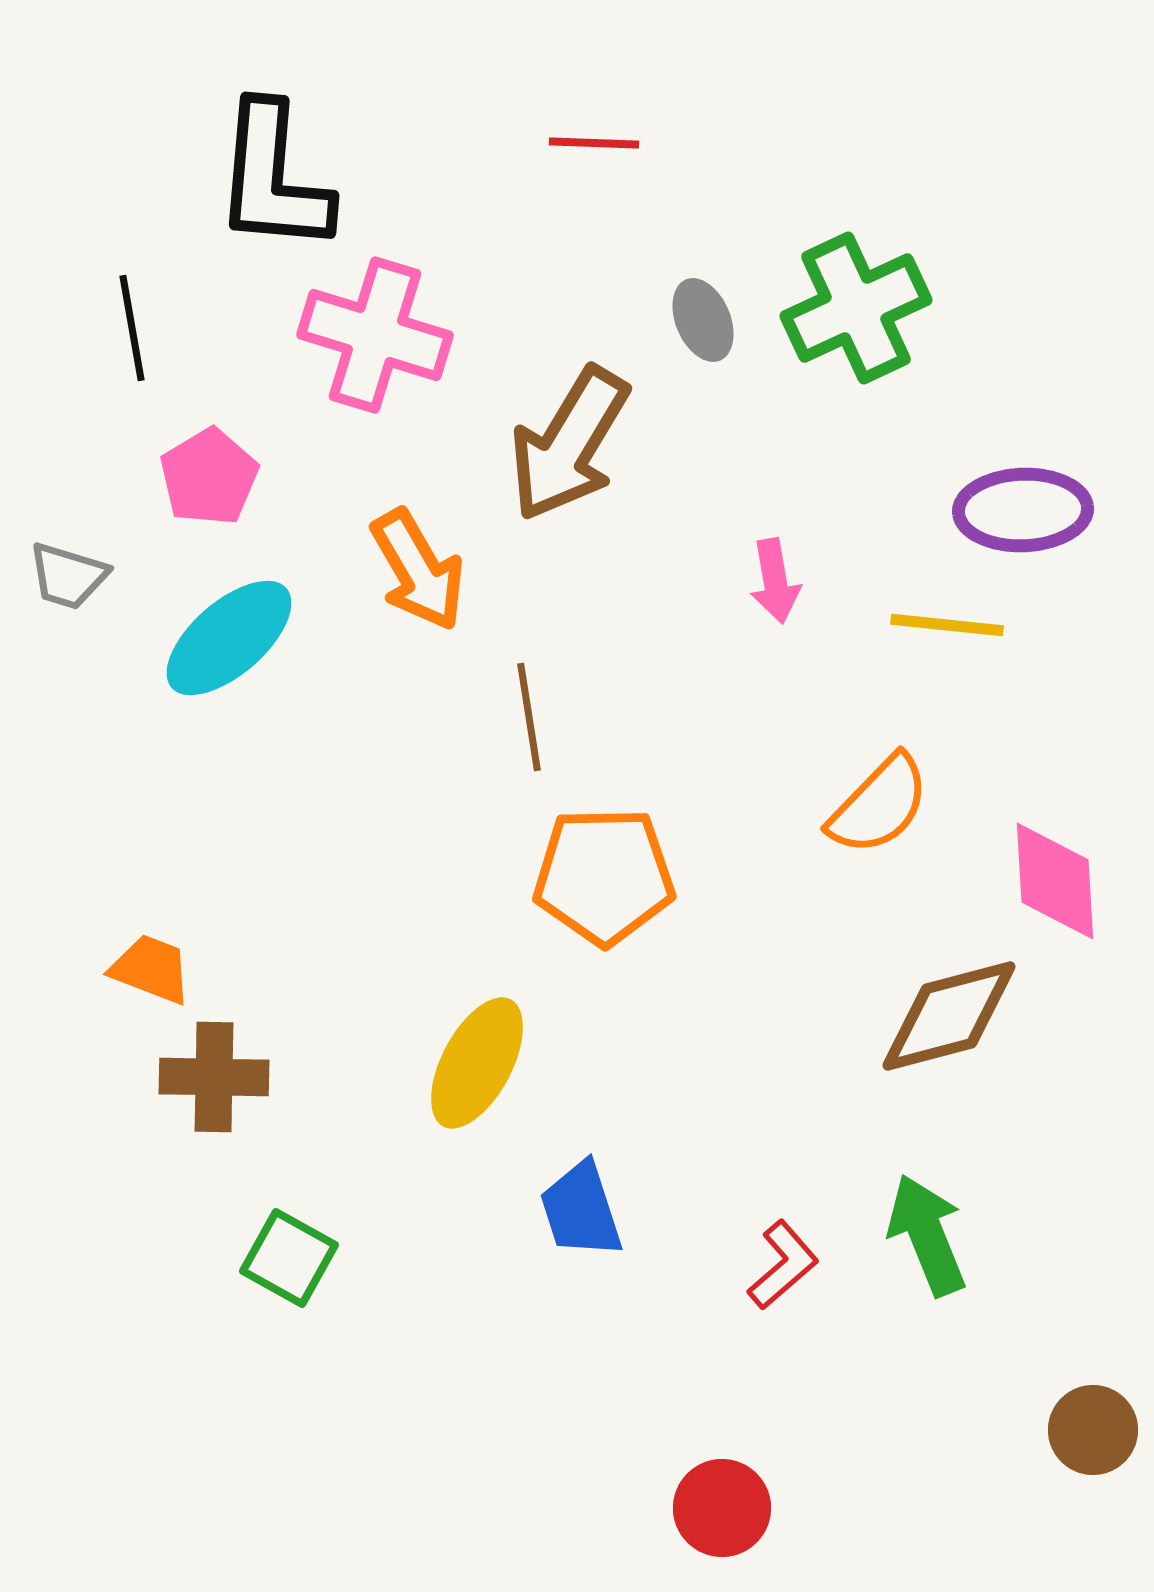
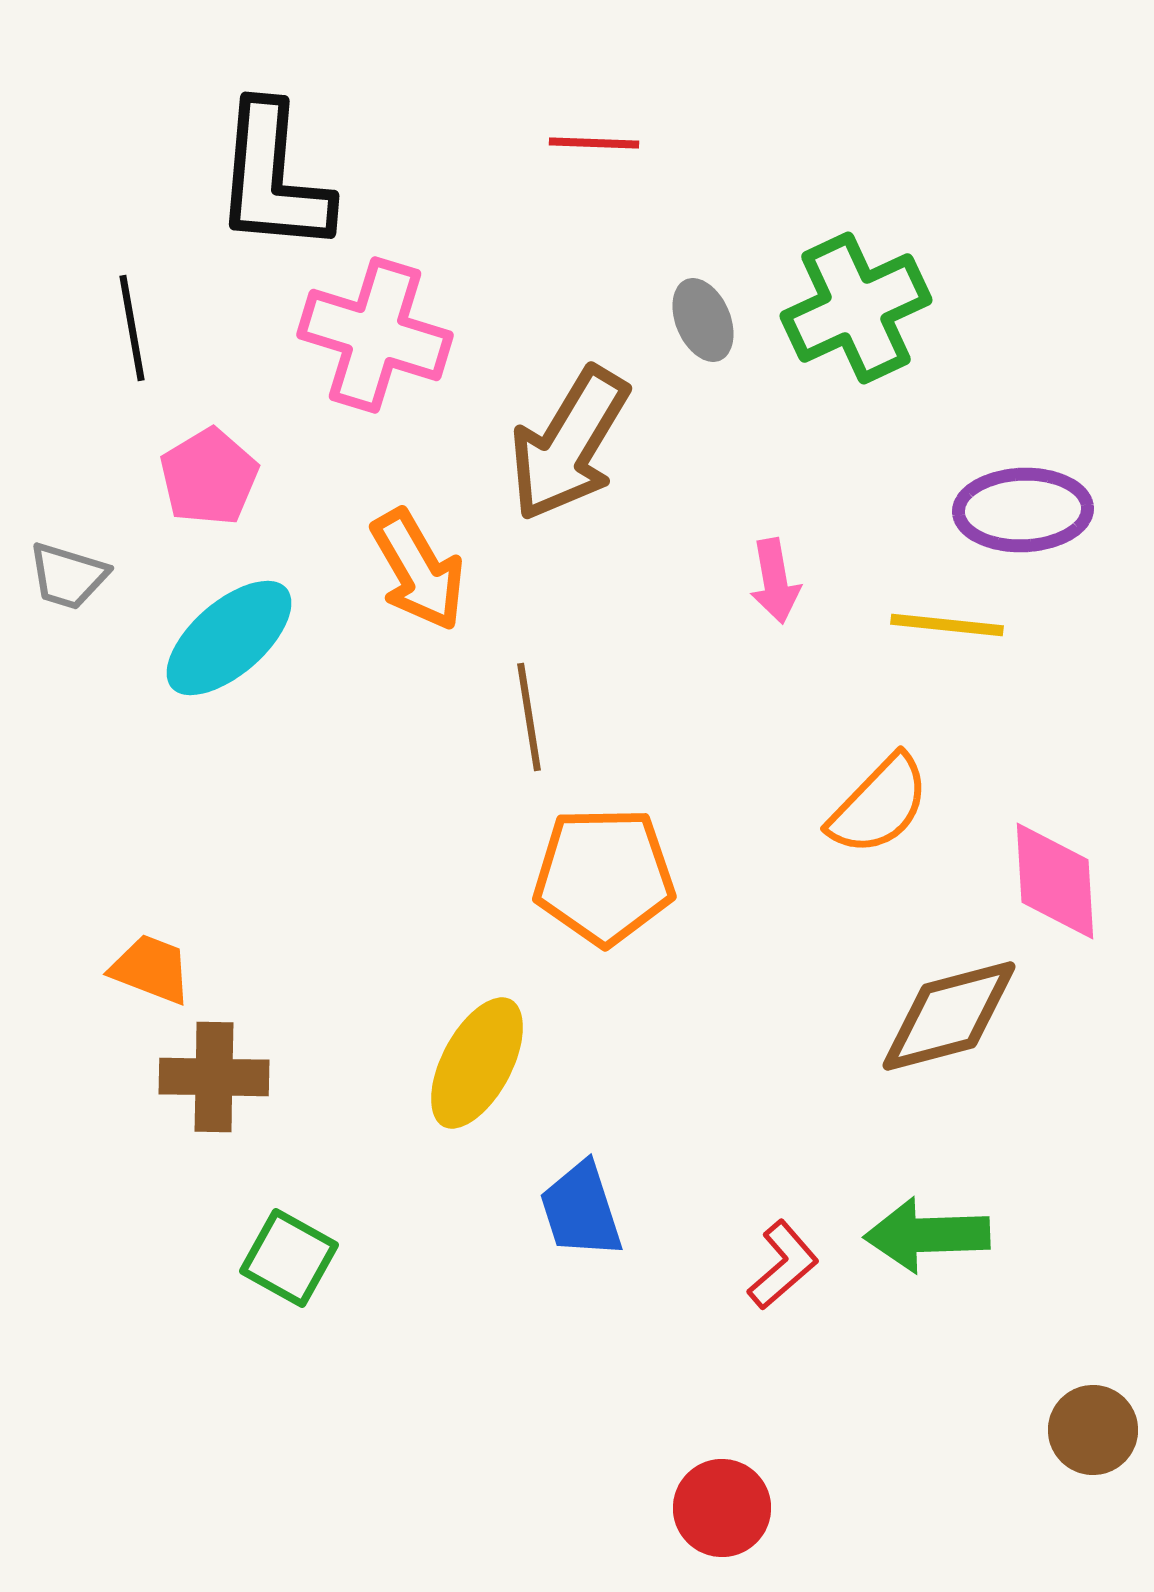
green arrow: rotated 70 degrees counterclockwise
